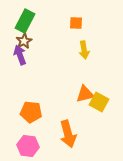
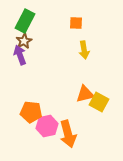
pink hexagon: moved 19 px right, 20 px up; rotated 20 degrees counterclockwise
